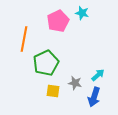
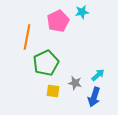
cyan star: moved 1 px up; rotated 24 degrees counterclockwise
orange line: moved 3 px right, 2 px up
